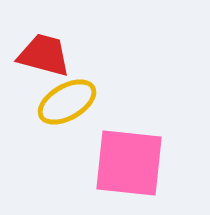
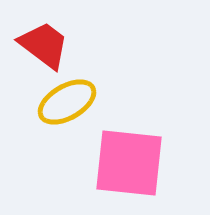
red trapezoid: moved 10 px up; rotated 22 degrees clockwise
